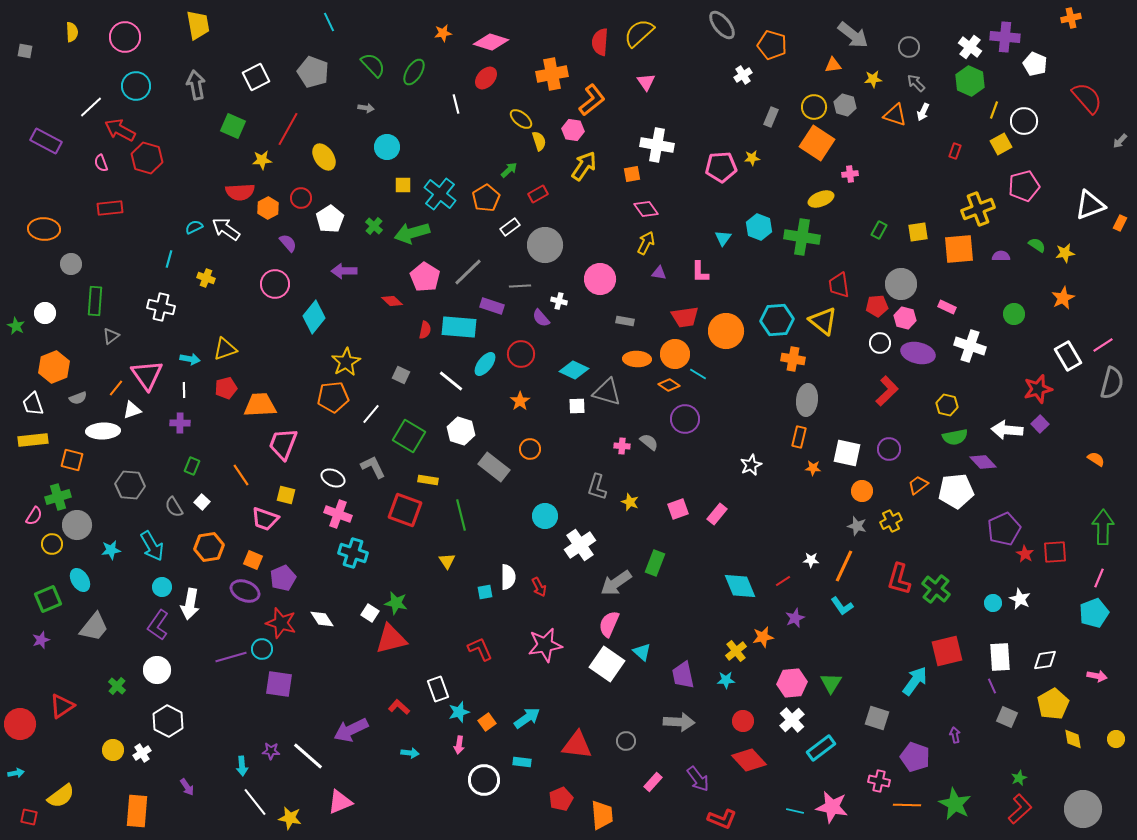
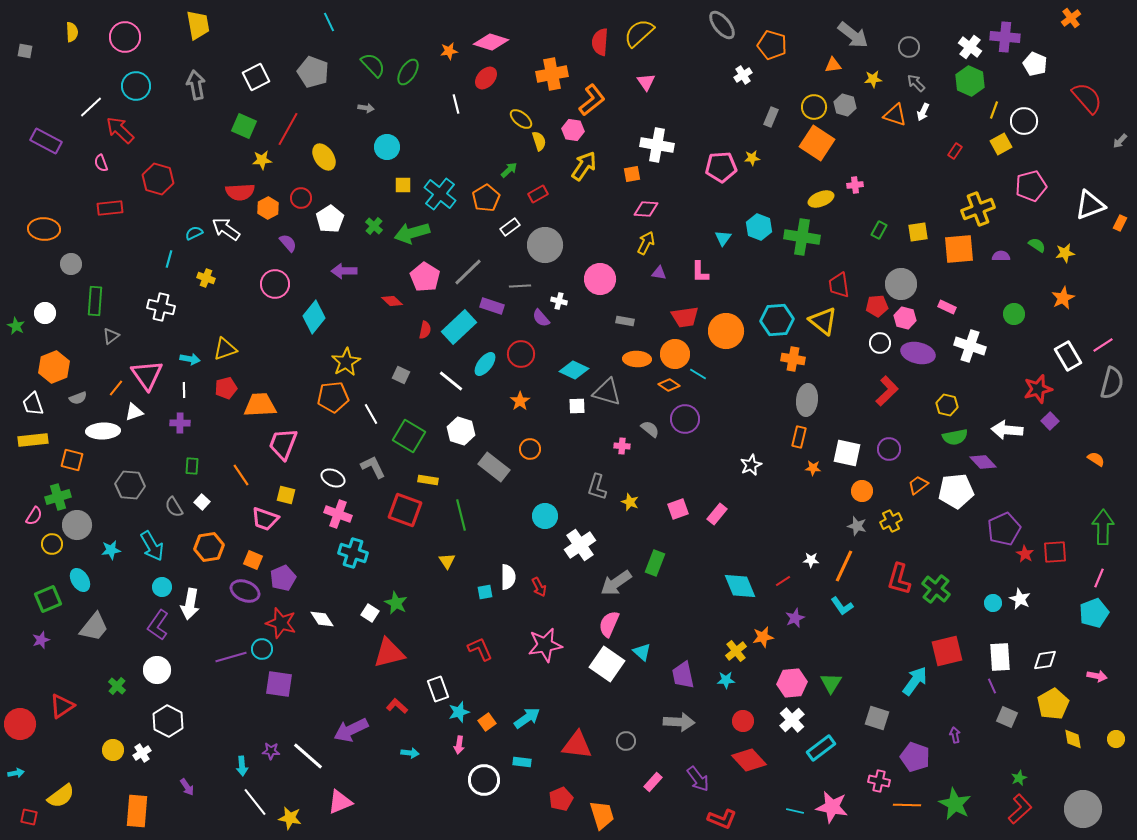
orange cross at (1071, 18): rotated 24 degrees counterclockwise
orange star at (443, 33): moved 6 px right, 18 px down
green ellipse at (414, 72): moved 6 px left
green square at (233, 126): moved 11 px right
red arrow at (120, 130): rotated 16 degrees clockwise
red rectangle at (955, 151): rotated 14 degrees clockwise
red hexagon at (147, 158): moved 11 px right, 21 px down
pink cross at (850, 174): moved 5 px right, 11 px down
pink pentagon at (1024, 186): moved 7 px right
pink diamond at (646, 209): rotated 50 degrees counterclockwise
cyan semicircle at (194, 227): moved 6 px down
cyan rectangle at (459, 327): rotated 48 degrees counterclockwise
white triangle at (132, 410): moved 2 px right, 2 px down
white line at (371, 414): rotated 70 degrees counterclockwise
purple square at (1040, 424): moved 10 px right, 3 px up
gray semicircle at (649, 442): moved 1 px right, 13 px up
green rectangle at (192, 466): rotated 18 degrees counterclockwise
green star at (396, 603): rotated 15 degrees clockwise
red triangle at (391, 639): moved 2 px left, 14 px down
red L-shape at (399, 707): moved 2 px left, 1 px up
orange trapezoid at (602, 815): rotated 12 degrees counterclockwise
